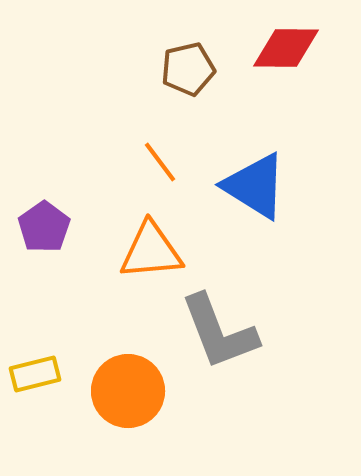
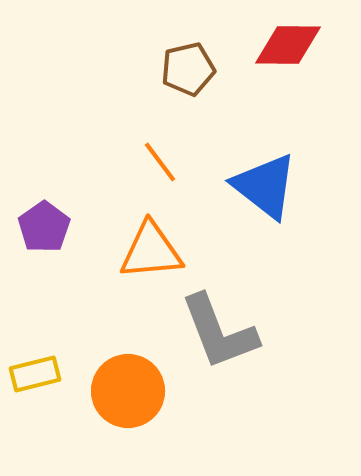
red diamond: moved 2 px right, 3 px up
blue triangle: moved 10 px right; rotated 6 degrees clockwise
